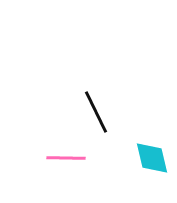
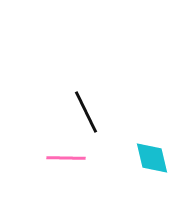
black line: moved 10 px left
